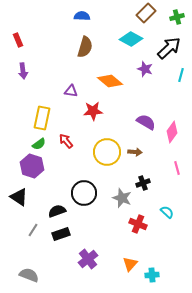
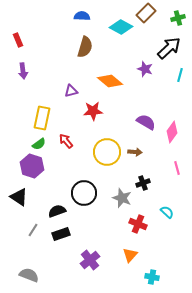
green cross: moved 1 px right, 1 px down
cyan diamond: moved 10 px left, 12 px up
cyan line: moved 1 px left
purple triangle: rotated 24 degrees counterclockwise
purple cross: moved 2 px right, 1 px down
orange triangle: moved 9 px up
cyan cross: moved 2 px down; rotated 16 degrees clockwise
